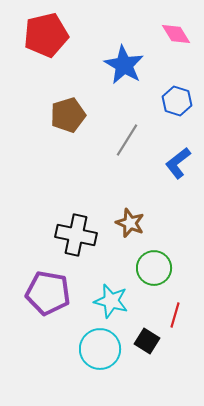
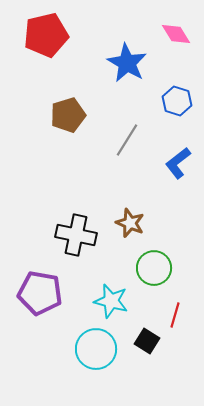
blue star: moved 3 px right, 2 px up
purple pentagon: moved 8 px left
cyan circle: moved 4 px left
